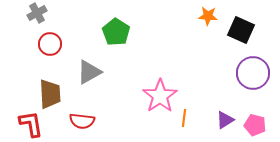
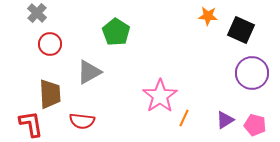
gray cross: rotated 18 degrees counterclockwise
purple circle: moved 1 px left
orange line: rotated 18 degrees clockwise
